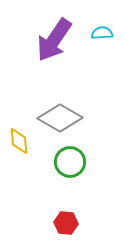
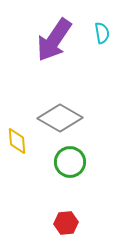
cyan semicircle: rotated 85 degrees clockwise
yellow diamond: moved 2 px left
red hexagon: rotated 10 degrees counterclockwise
